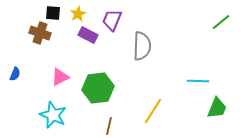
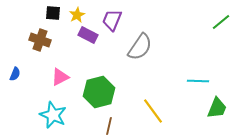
yellow star: moved 1 px left, 1 px down
brown cross: moved 7 px down
gray semicircle: moved 2 px left, 1 px down; rotated 32 degrees clockwise
green hexagon: moved 1 px right, 4 px down; rotated 8 degrees counterclockwise
yellow line: rotated 68 degrees counterclockwise
